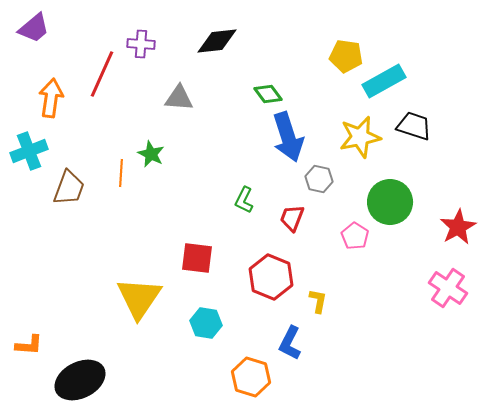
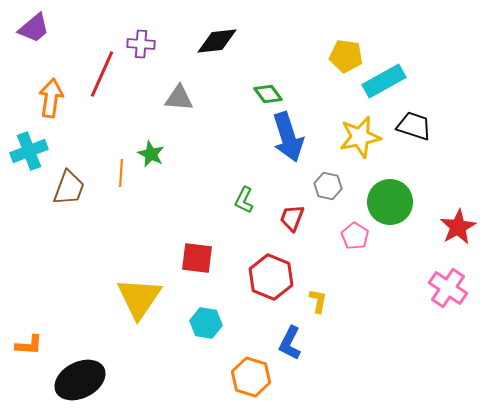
gray hexagon: moved 9 px right, 7 px down
